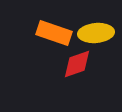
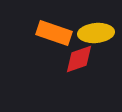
red diamond: moved 2 px right, 5 px up
